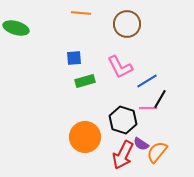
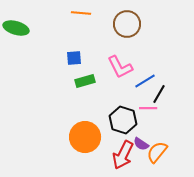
blue line: moved 2 px left
black line: moved 1 px left, 5 px up
